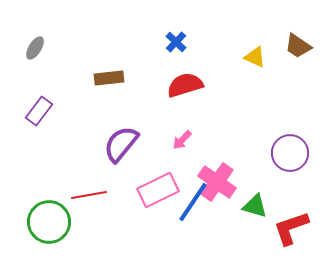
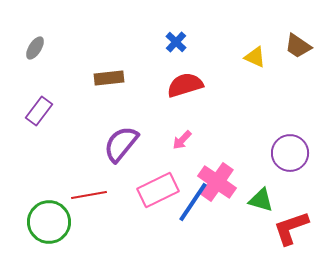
green triangle: moved 6 px right, 6 px up
